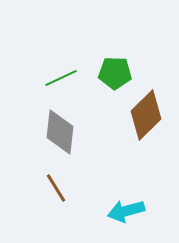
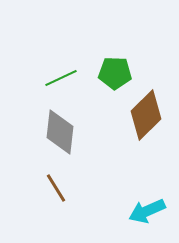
cyan arrow: moved 21 px right; rotated 9 degrees counterclockwise
